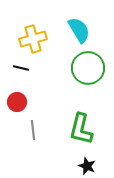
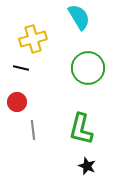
cyan semicircle: moved 13 px up
